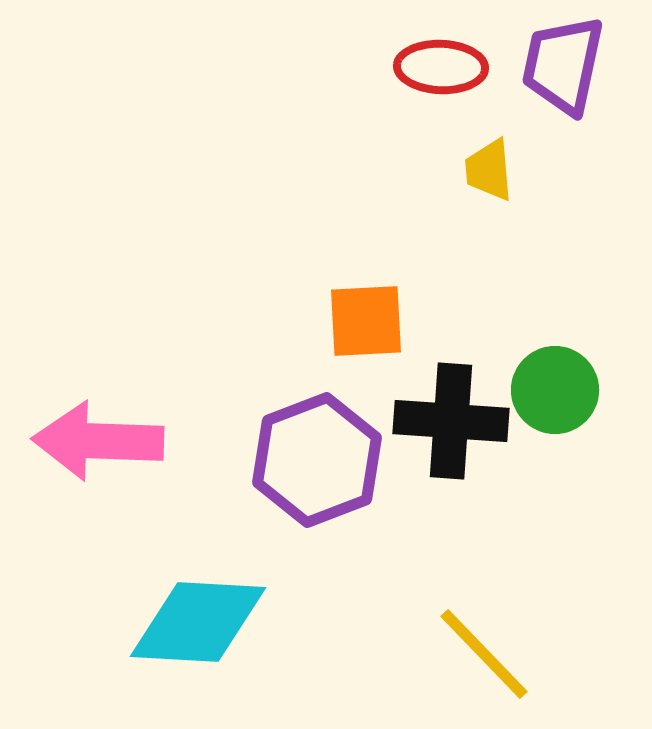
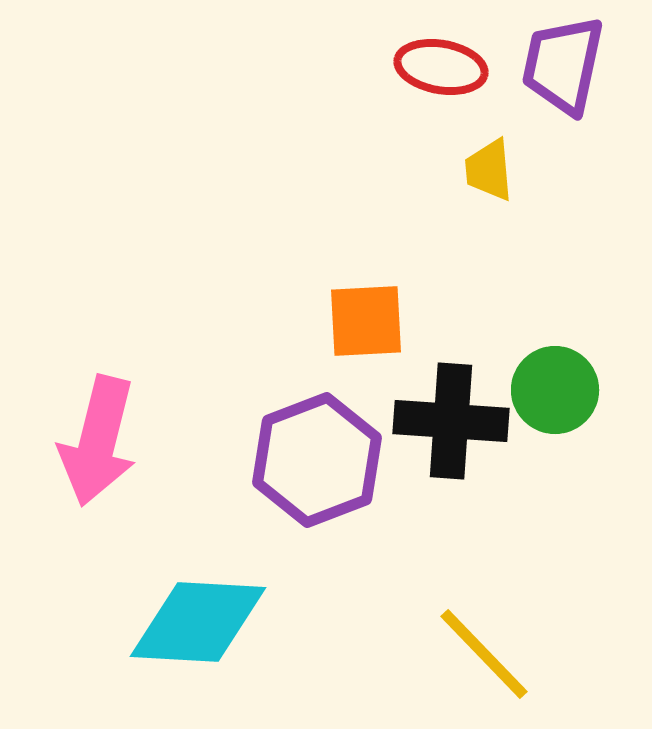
red ellipse: rotated 8 degrees clockwise
pink arrow: rotated 78 degrees counterclockwise
